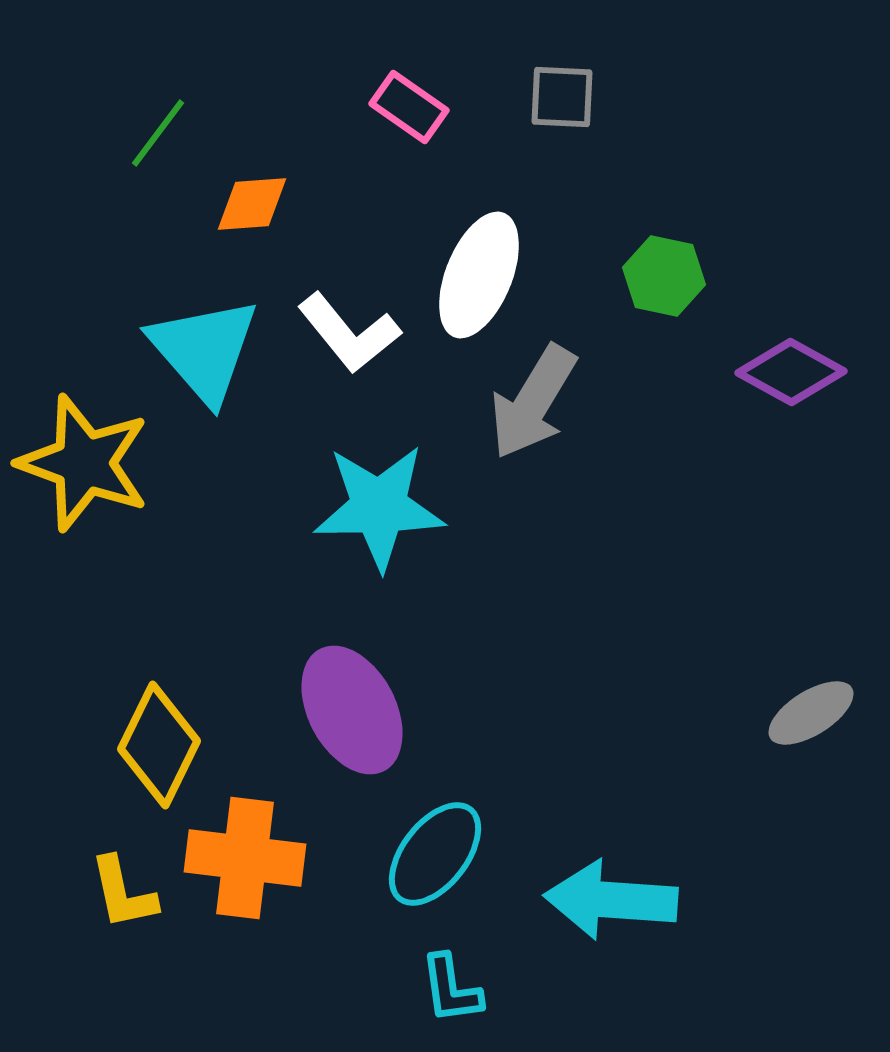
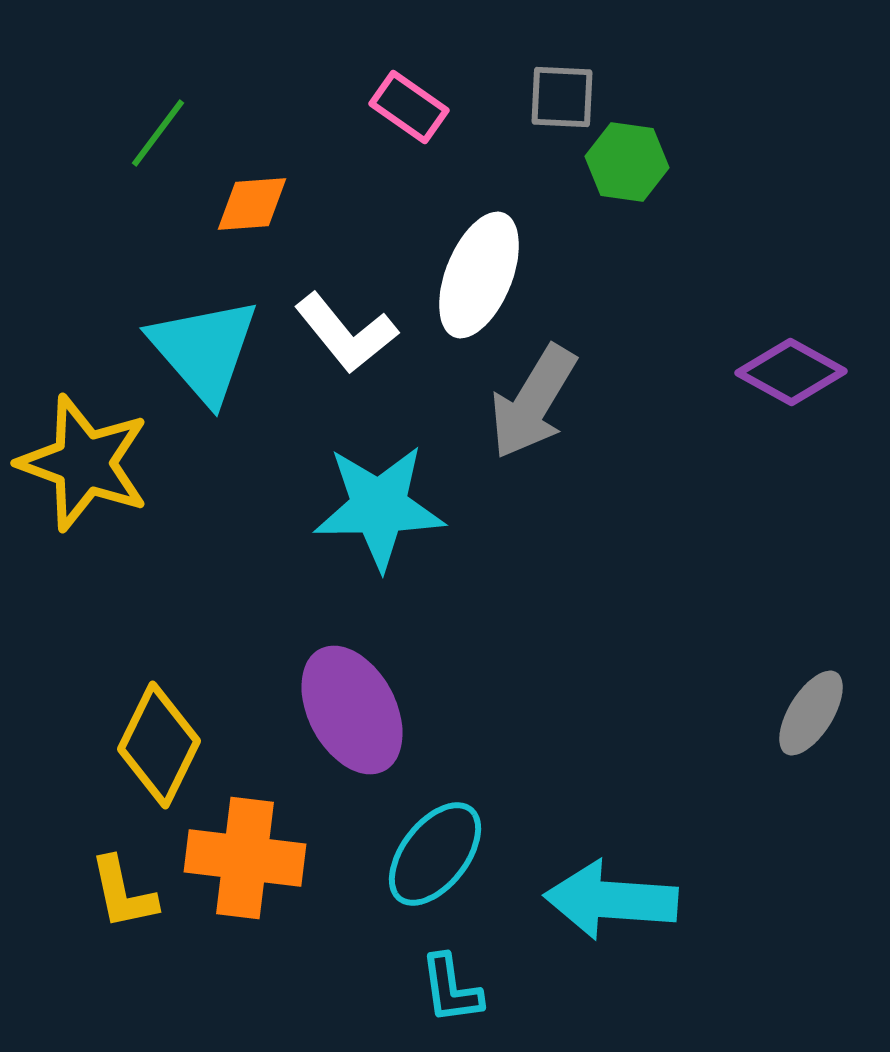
green hexagon: moved 37 px left, 114 px up; rotated 4 degrees counterclockwise
white L-shape: moved 3 px left
gray ellipse: rotated 26 degrees counterclockwise
